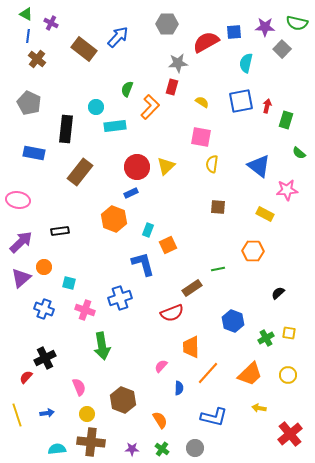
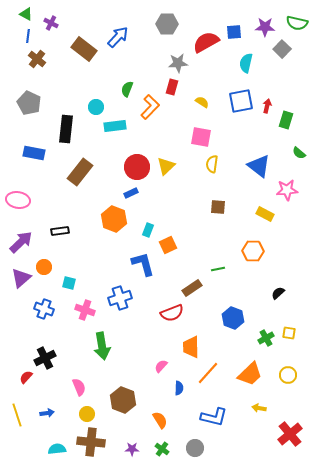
blue hexagon at (233, 321): moved 3 px up
